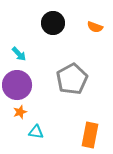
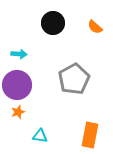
orange semicircle: rotated 21 degrees clockwise
cyan arrow: rotated 42 degrees counterclockwise
gray pentagon: moved 2 px right
orange star: moved 2 px left
cyan triangle: moved 4 px right, 4 px down
